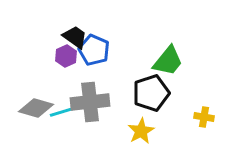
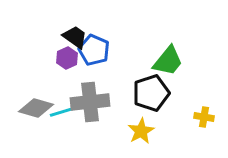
purple hexagon: moved 1 px right, 2 px down
